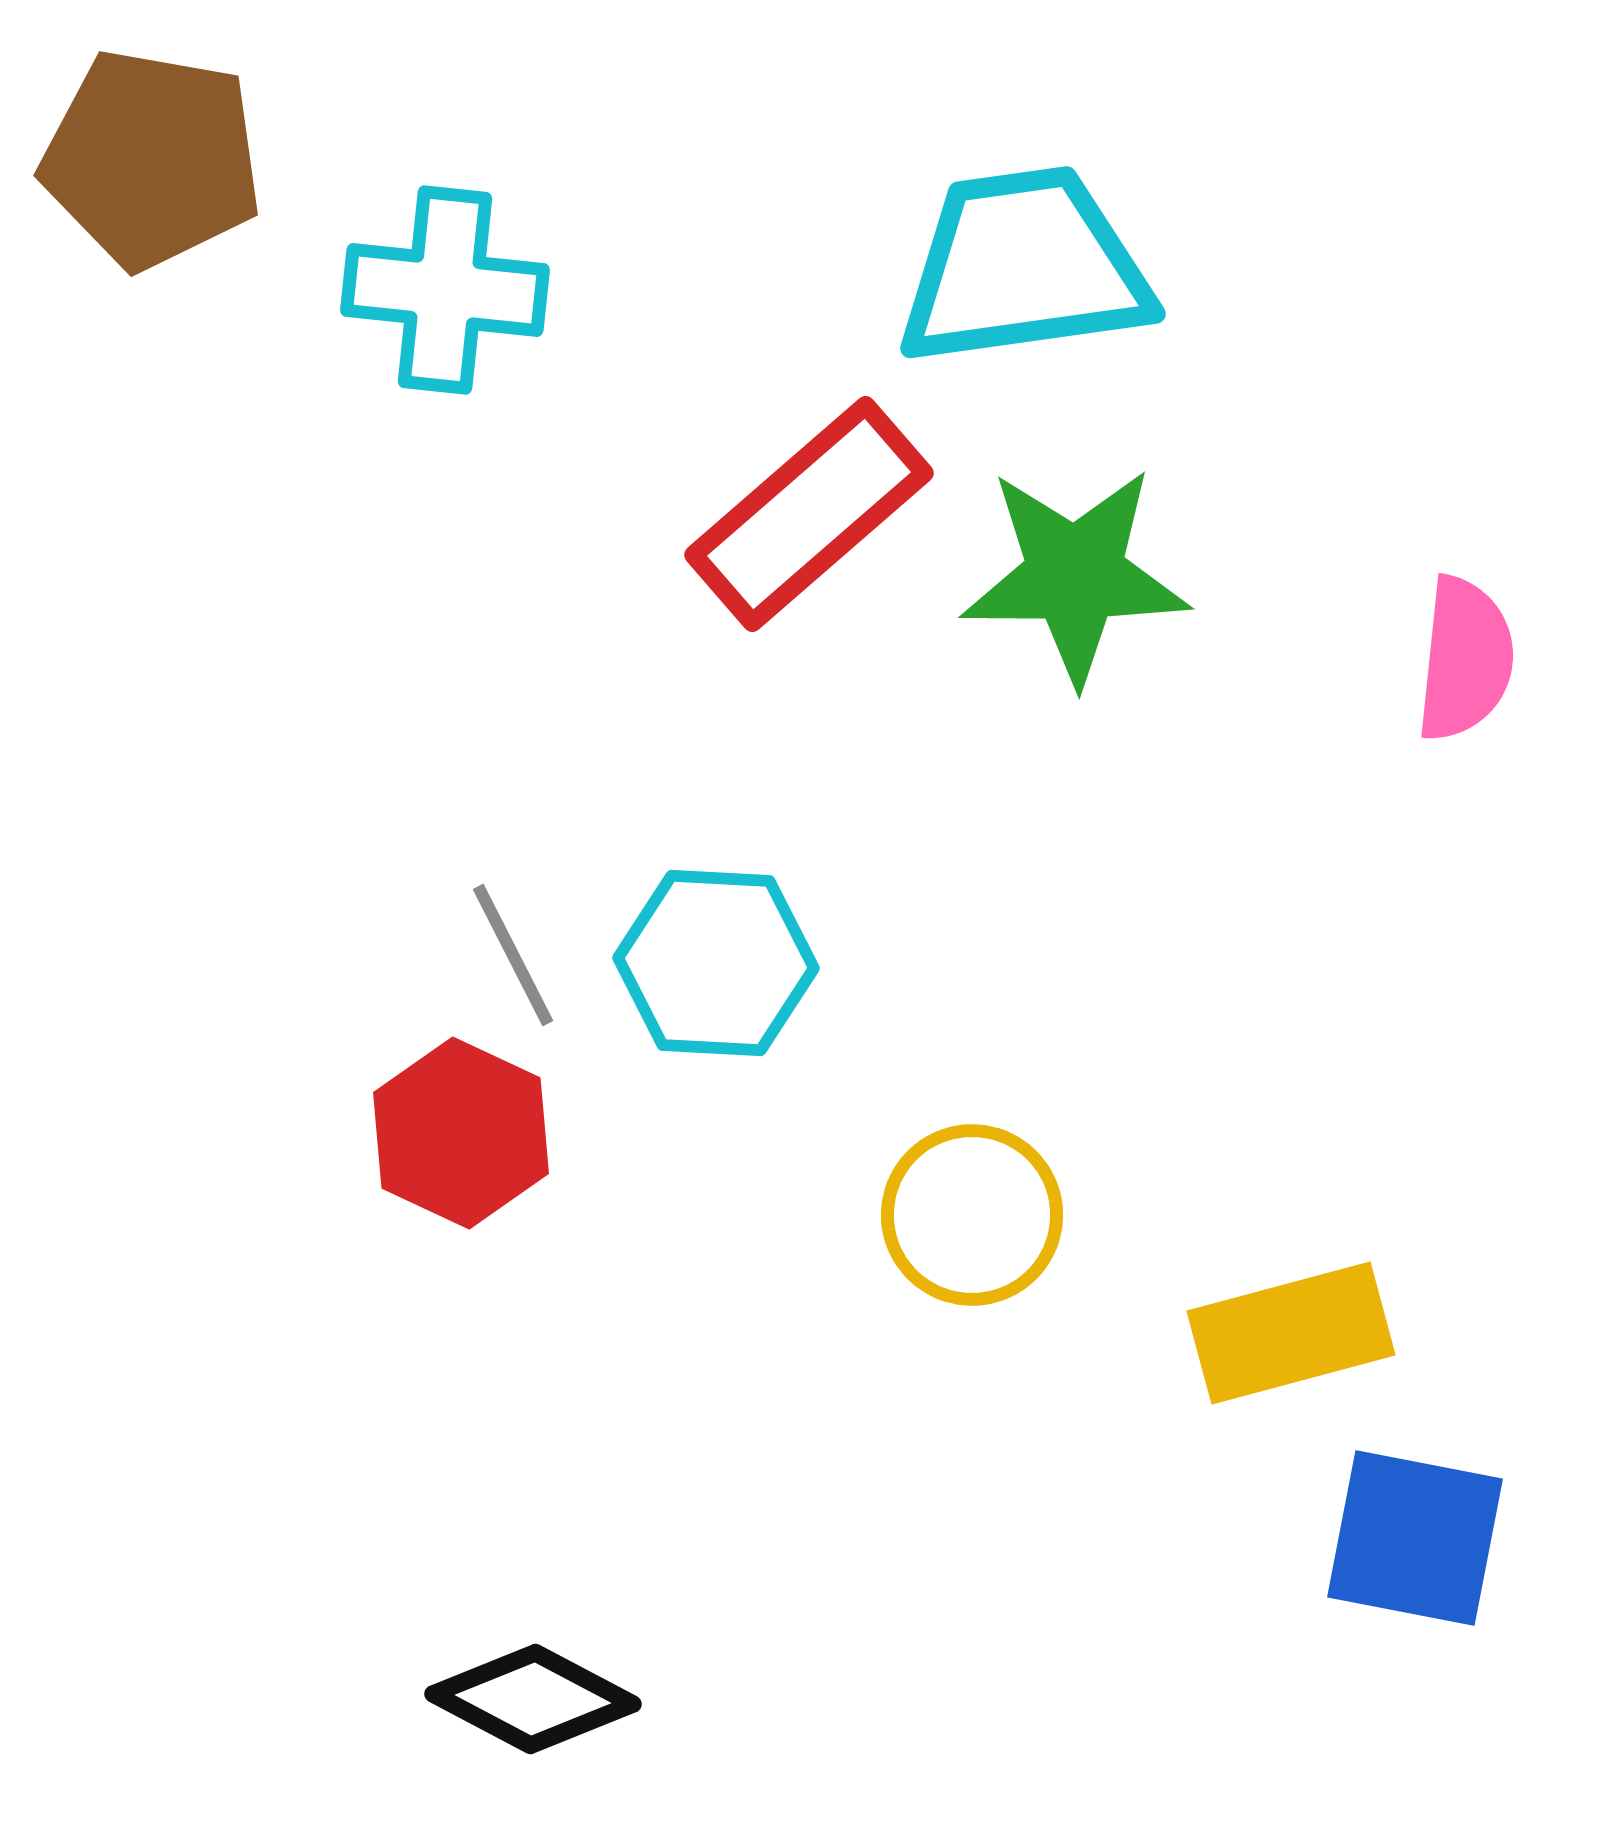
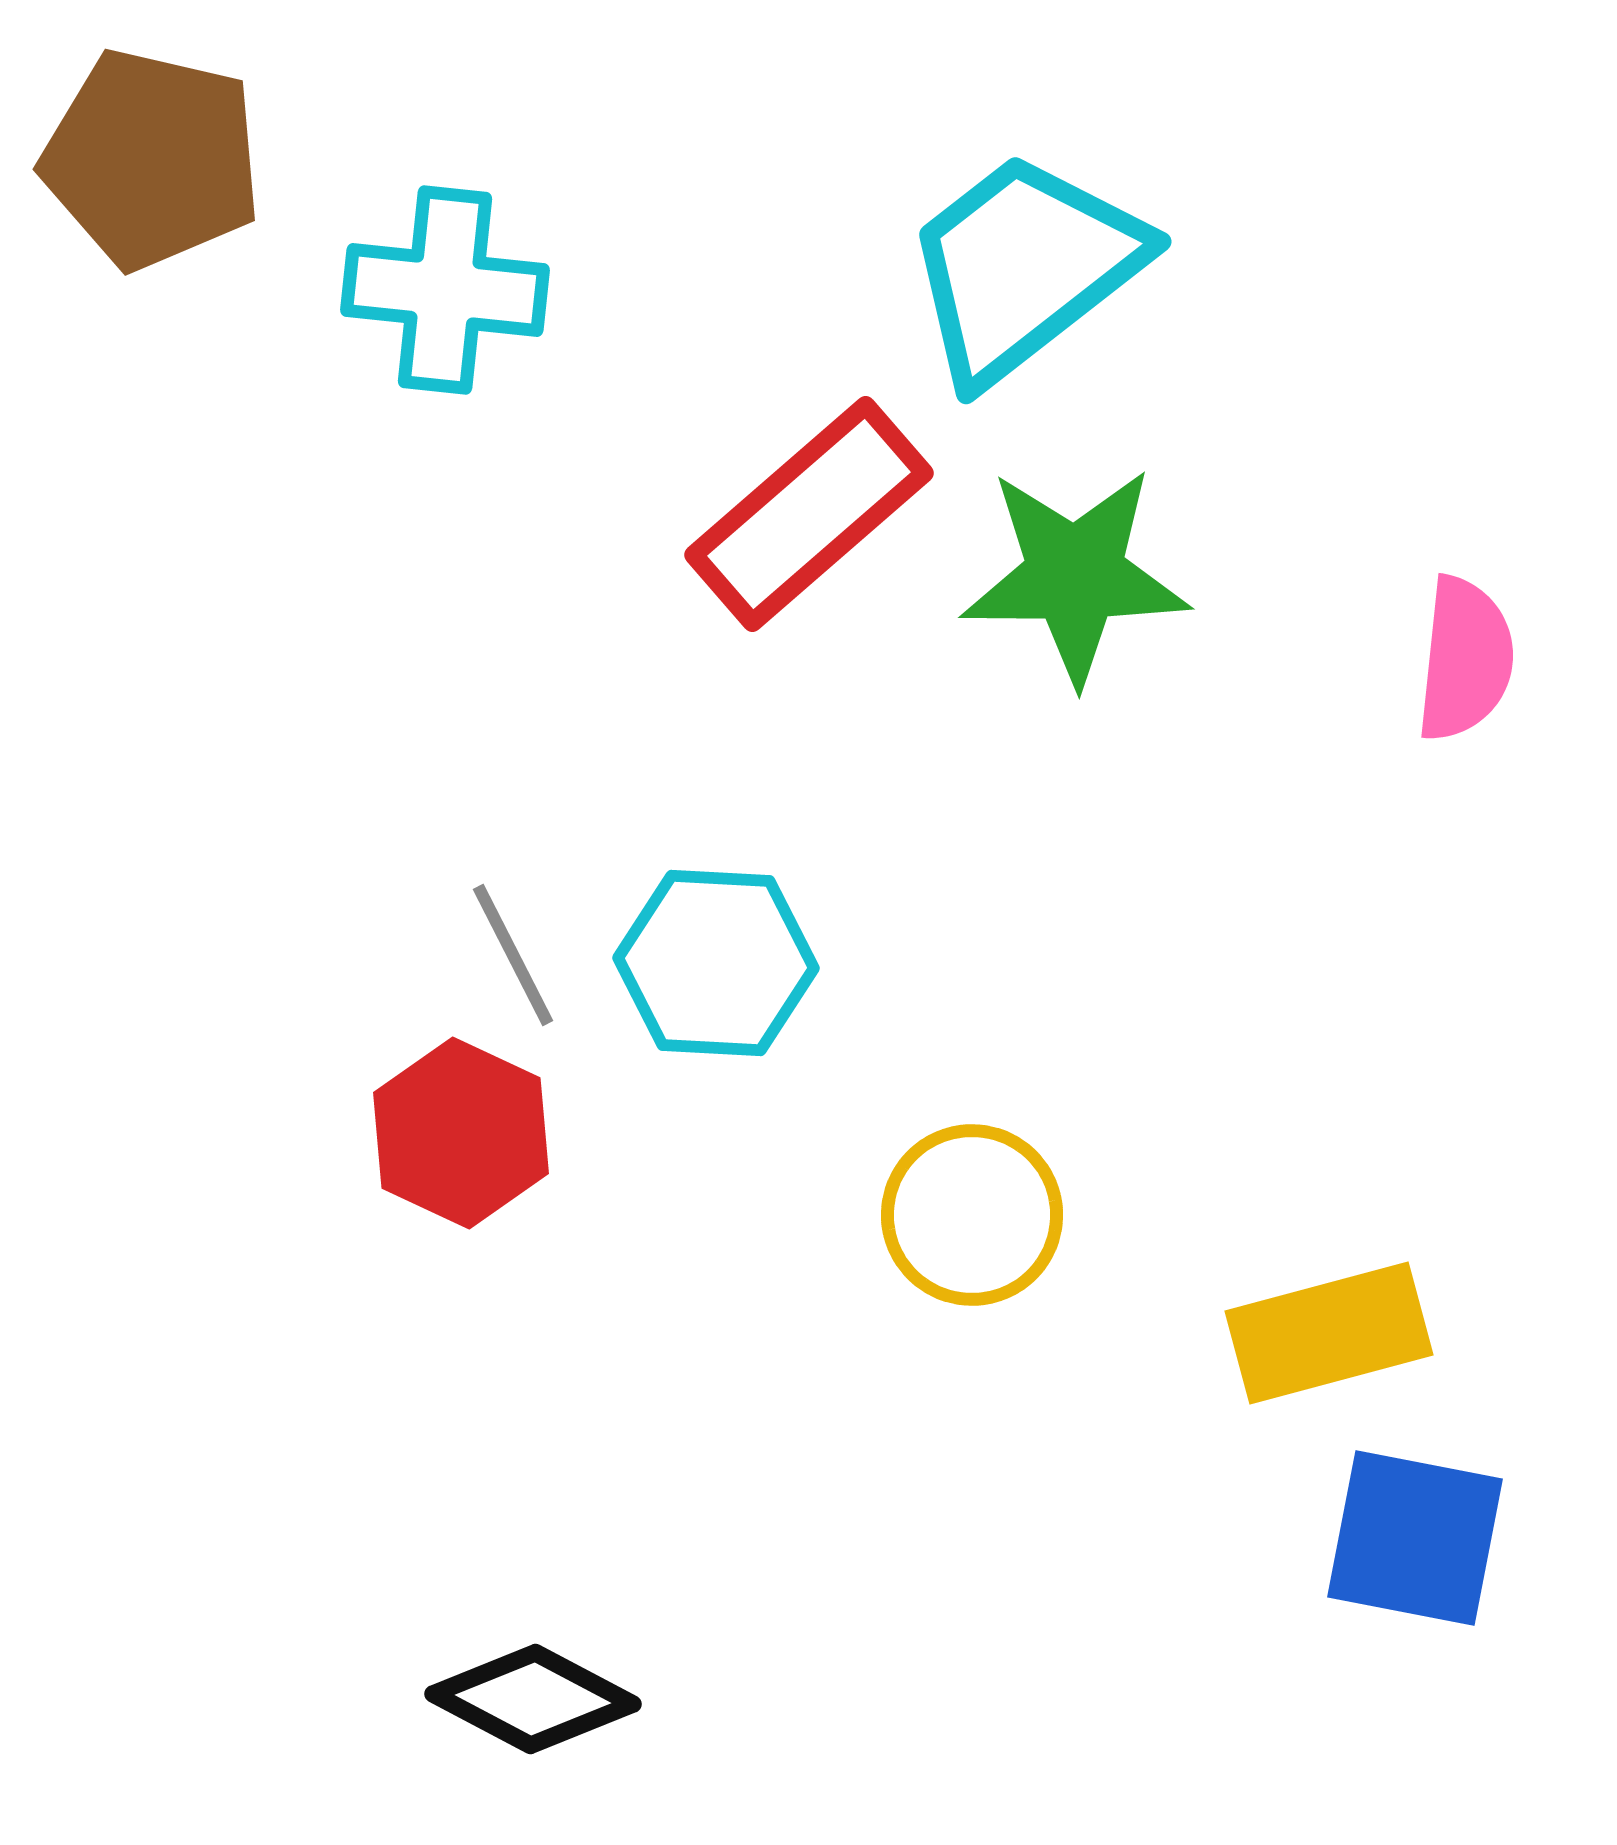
brown pentagon: rotated 3 degrees clockwise
cyan trapezoid: rotated 30 degrees counterclockwise
yellow rectangle: moved 38 px right
